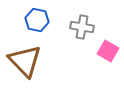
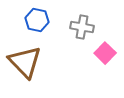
pink square: moved 3 px left, 2 px down; rotated 15 degrees clockwise
brown triangle: moved 1 px down
